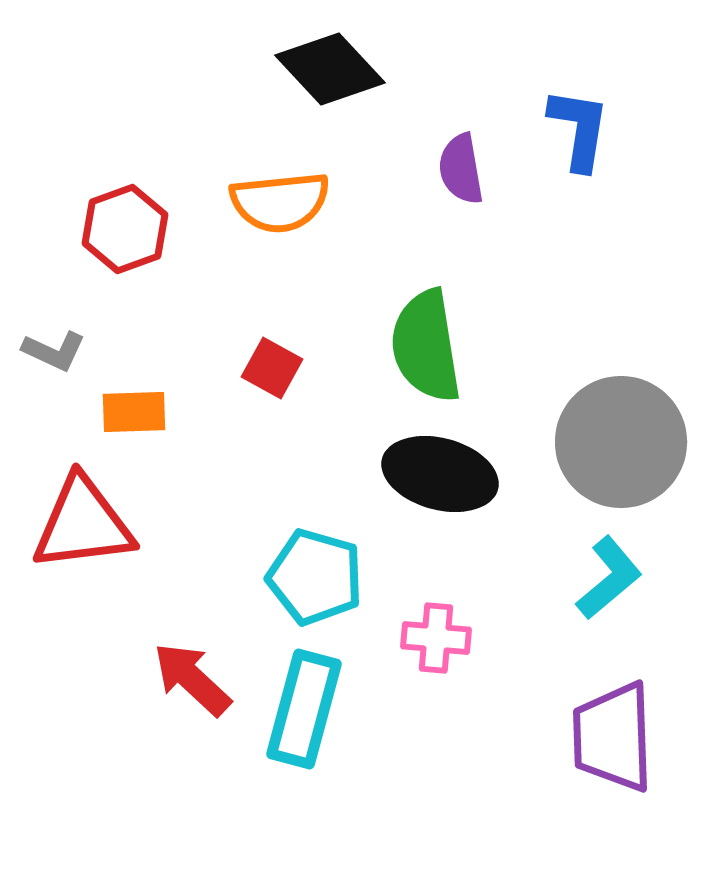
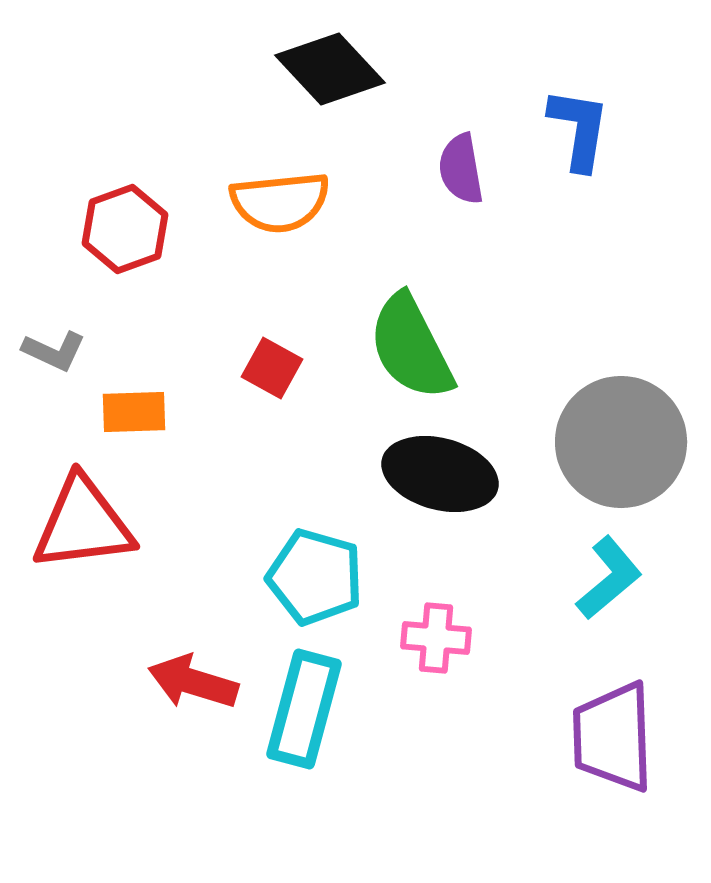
green semicircle: moved 15 px left, 1 px down; rotated 18 degrees counterclockwise
red arrow: moved 1 px right, 3 px down; rotated 26 degrees counterclockwise
